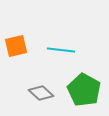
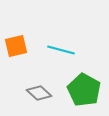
cyan line: rotated 8 degrees clockwise
gray diamond: moved 2 px left
